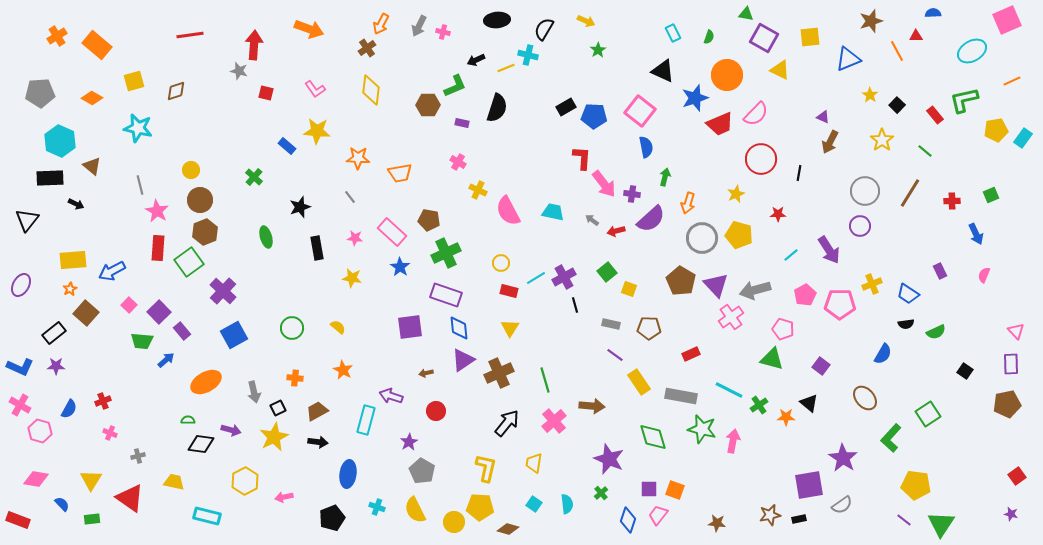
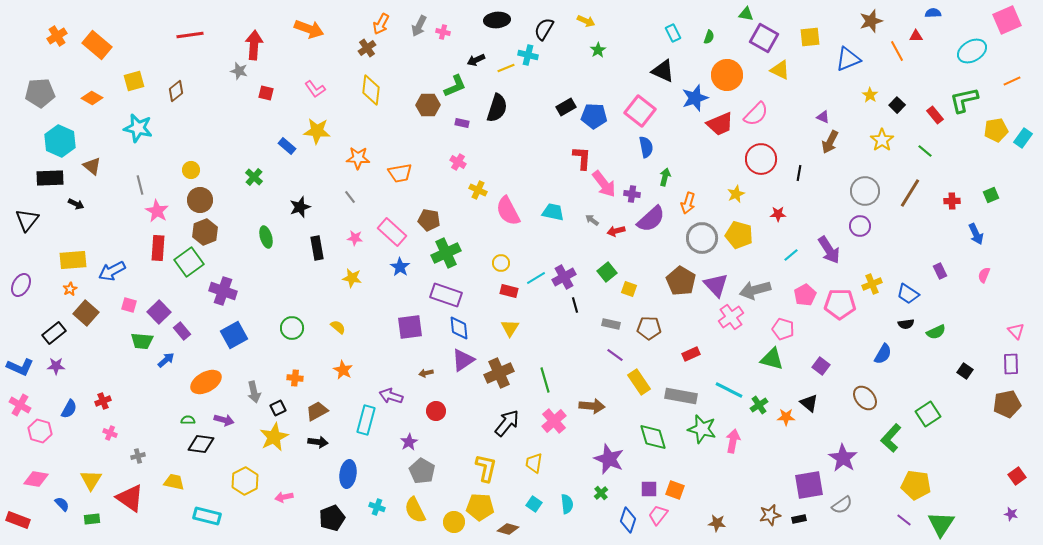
brown diamond at (176, 91): rotated 20 degrees counterclockwise
purple cross at (223, 291): rotated 24 degrees counterclockwise
pink square at (129, 305): rotated 28 degrees counterclockwise
purple arrow at (231, 430): moved 7 px left, 10 px up
